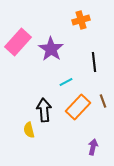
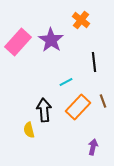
orange cross: rotated 36 degrees counterclockwise
purple star: moved 9 px up
